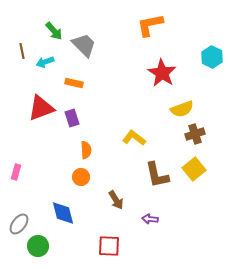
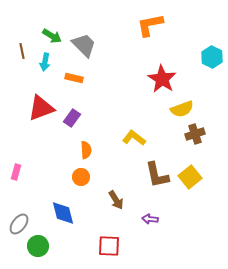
green arrow: moved 2 px left, 5 px down; rotated 18 degrees counterclockwise
cyan arrow: rotated 60 degrees counterclockwise
red star: moved 6 px down
orange rectangle: moved 5 px up
purple rectangle: rotated 54 degrees clockwise
yellow square: moved 4 px left, 8 px down
